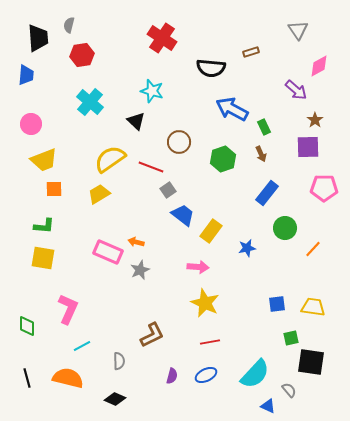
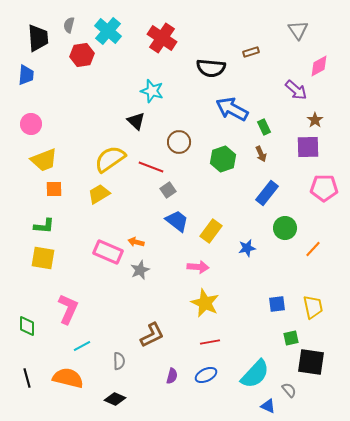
cyan cross at (90, 102): moved 18 px right, 71 px up
blue trapezoid at (183, 215): moved 6 px left, 6 px down
yellow trapezoid at (313, 307): rotated 70 degrees clockwise
